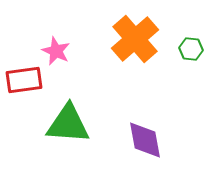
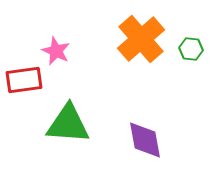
orange cross: moved 6 px right
